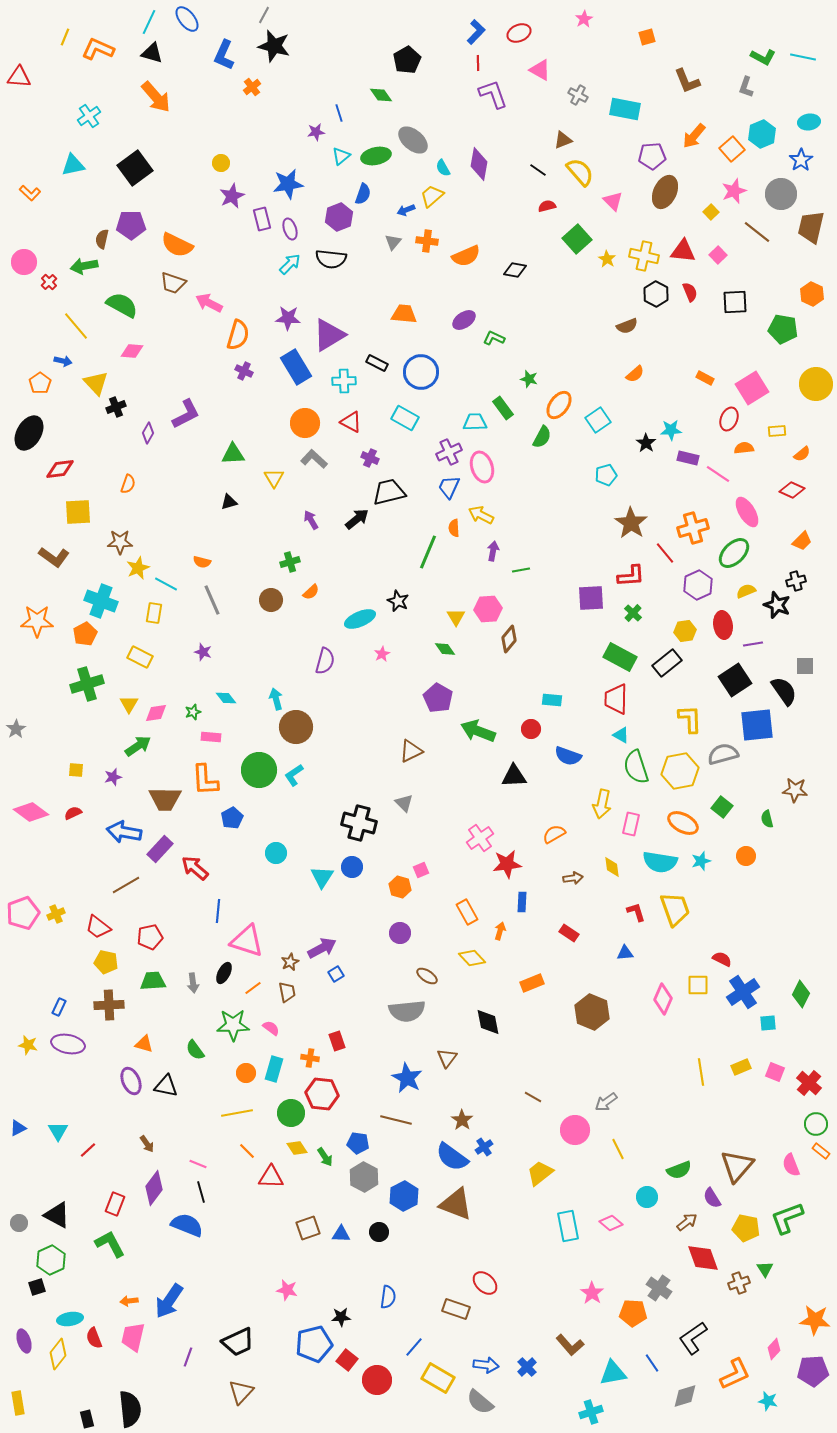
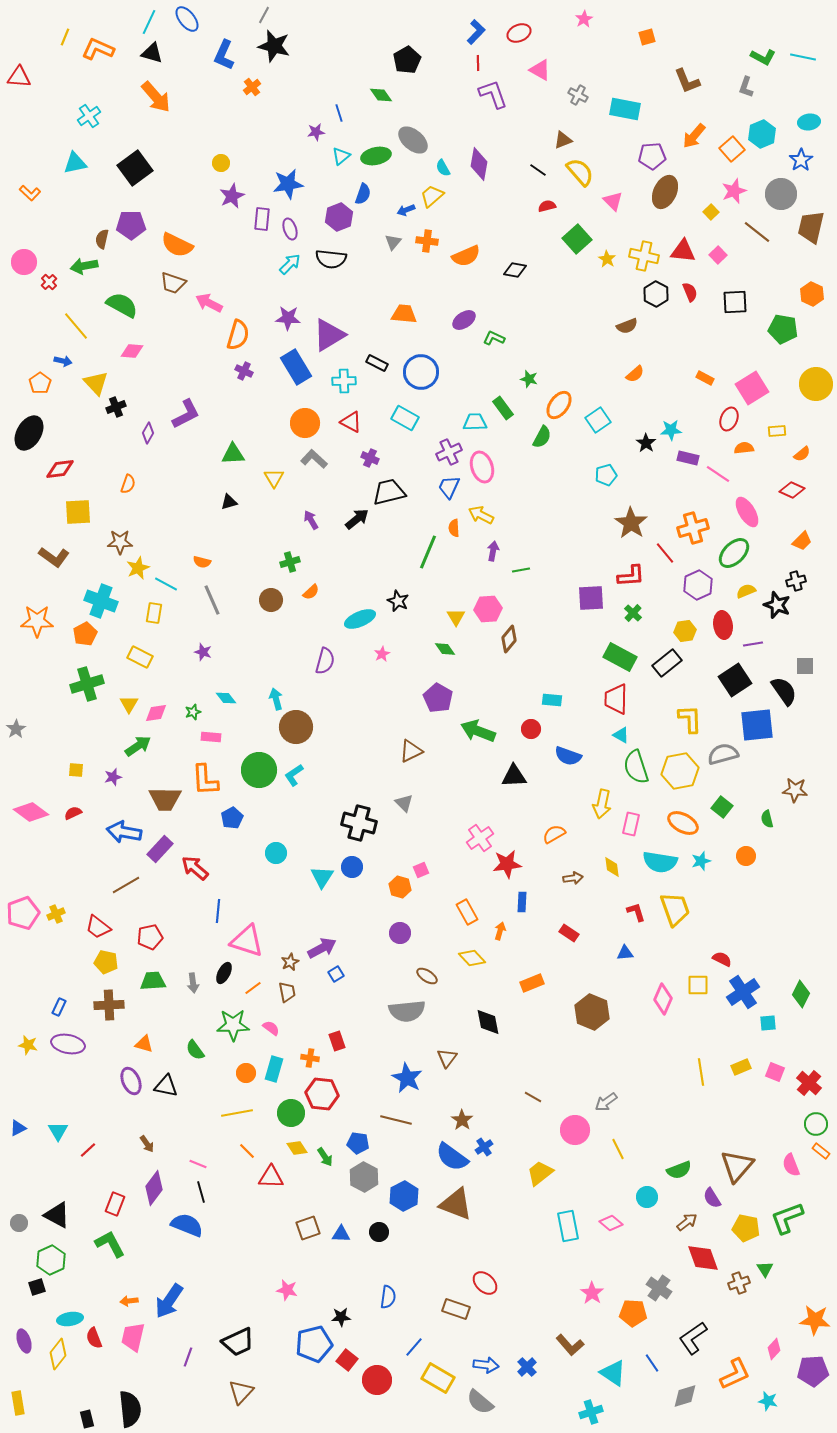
cyan triangle at (73, 165): moved 2 px right, 2 px up
purple rectangle at (262, 219): rotated 20 degrees clockwise
cyan triangle at (613, 1373): rotated 44 degrees clockwise
